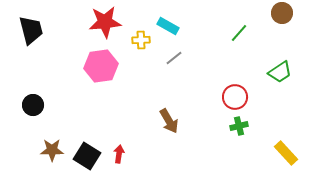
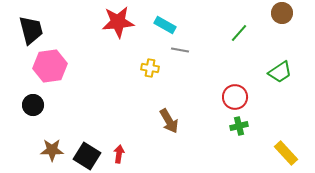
red star: moved 13 px right
cyan rectangle: moved 3 px left, 1 px up
yellow cross: moved 9 px right, 28 px down; rotated 12 degrees clockwise
gray line: moved 6 px right, 8 px up; rotated 48 degrees clockwise
pink hexagon: moved 51 px left
